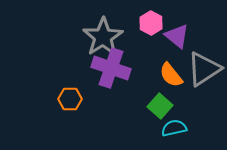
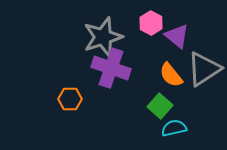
gray star: rotated 15 degrees clockwise
